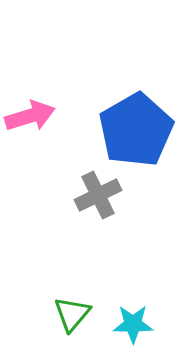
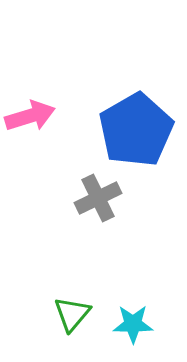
gray cross: moved 3 px down
